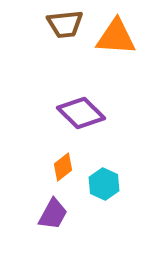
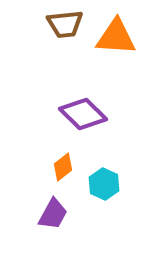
purple diamond: moved 2 px right, 1 px down
